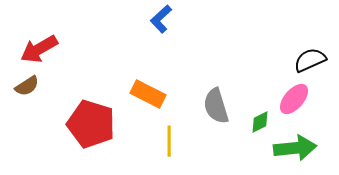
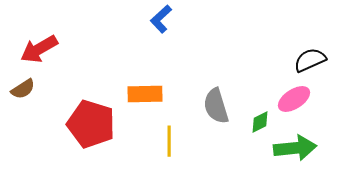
brown semicircle: moved 4 px left, 3 px down
orange rectangle: moved 3 px left; rotated 28 degrees counterclockwise
pink ellipse: rotated 16 degrees clockwise
